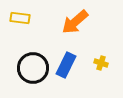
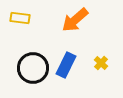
orange arrow: moved 2 px up
yellow cross: rotated 24 degrees clockwise
